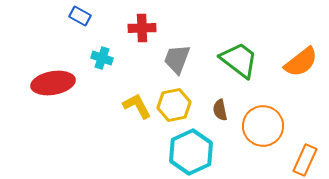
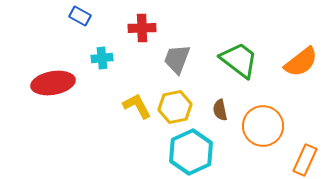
cyan cross: rotated 25 degrees counterclockwise
yellow hexagon: moved 1 px right, 2 px down
